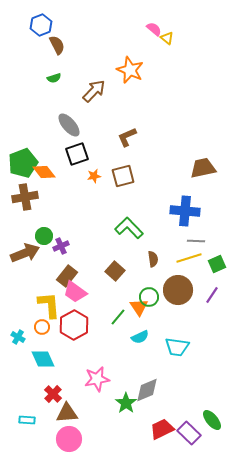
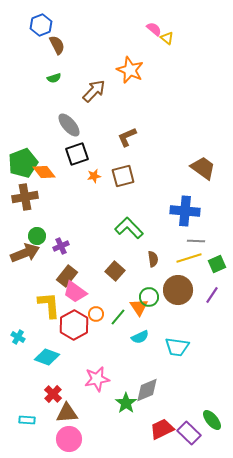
brown trapezoid at (203, 168): rotated 48 degrees clockwise
green circle at (44, 236): moved 7 px left
orange circle at (42, 327): moved 54 px right, 13 px up
cyan diamond at (43, 359): moved 4 px right, 2 px up; rotated 45 degrees counterclockwise
